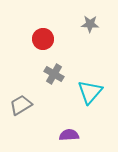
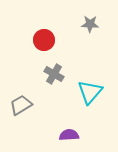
red circle: moved 1 px right, 1 px down
